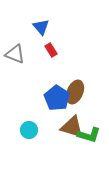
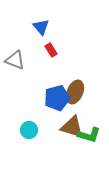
gray triangle: moved 6 px down
blue pentagon: rotated 25 degrees clockwise
